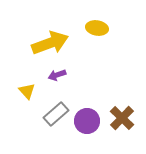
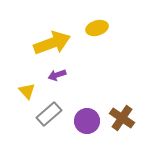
yellow ellipse: rotated 25 degrees counterclockwise
yellow arrow: moved 2 px right
gray rectangle: moved 7 px left
brown cross: rotated 10 degrees counterclockwise
